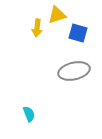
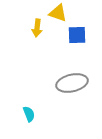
yellow triangle: moved 1 px right, 2 px up; rotated 36 degrees clockwise
blue square: moved 1 px left, 2 px down; rotated 18 degrees counterclockwise
gray ellipse: moved 2 px left, 12 px down
